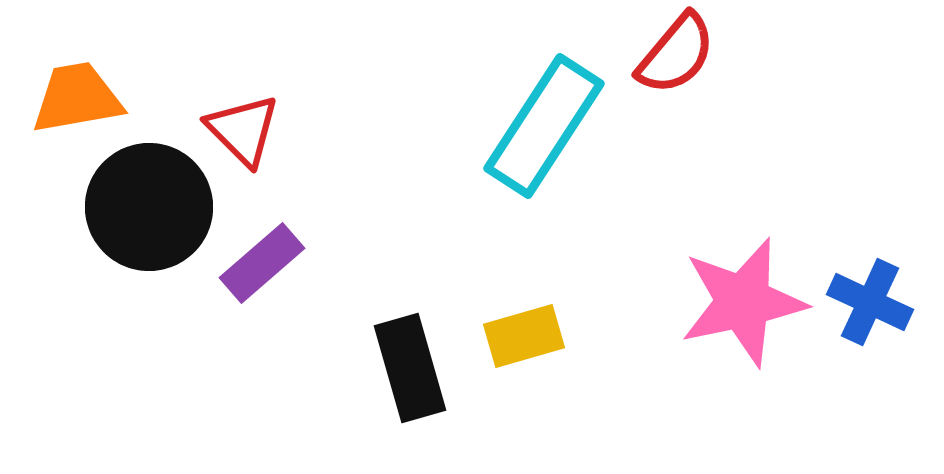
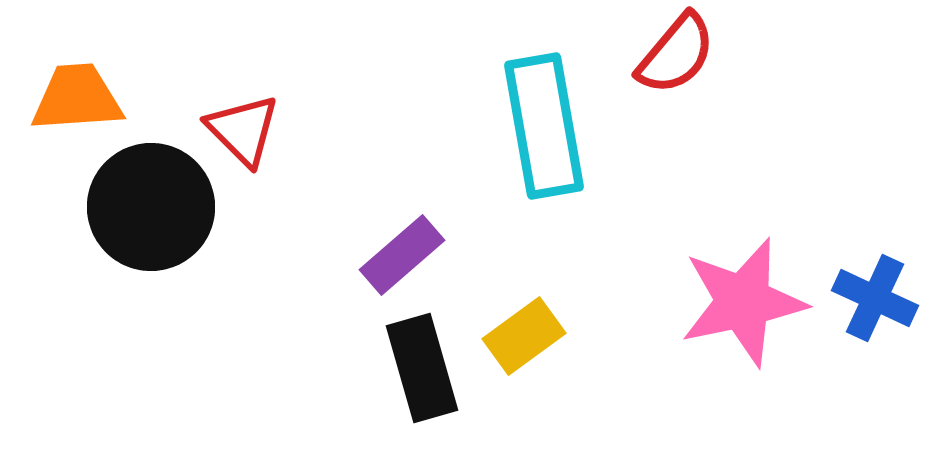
orange trapezoid: rotated 6 degrees clockwise
cyan rectangle: rotated 43 degrees counterclockwise
black circle: moved 2 px right
purple rectangle: moved 140 px right, 8 px up
blue cross: moved 5 px right, 4 px up
yellow rectangle: rotated 20 degrees counterclockwise
black rectangle: moved 12 px right
